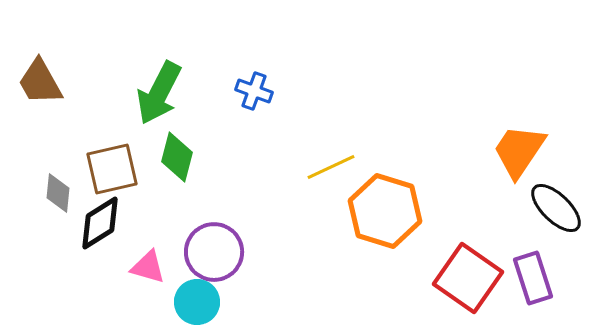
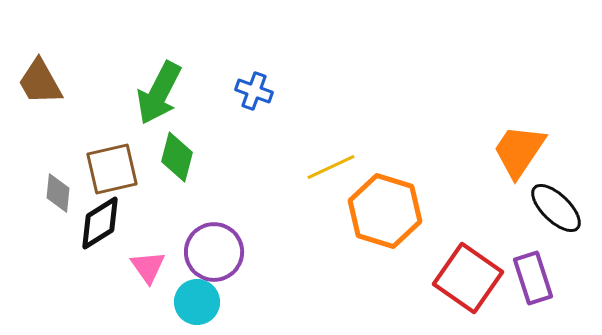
pink triangle: rotated 39 degrees clockwise
